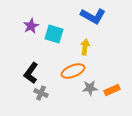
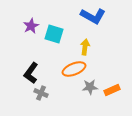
orange ellipse: moved 1 px right, 2 px up
gray star: moved 1 px up
